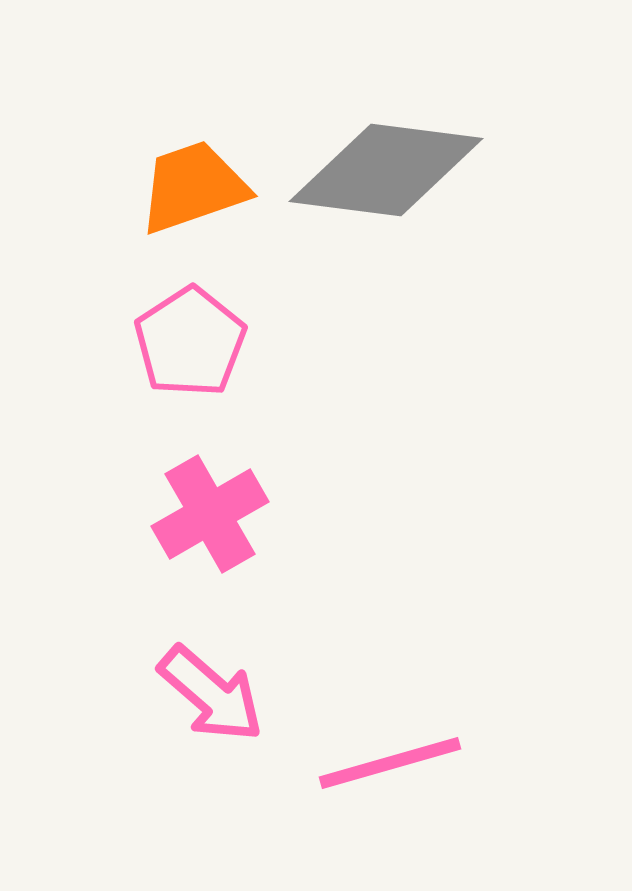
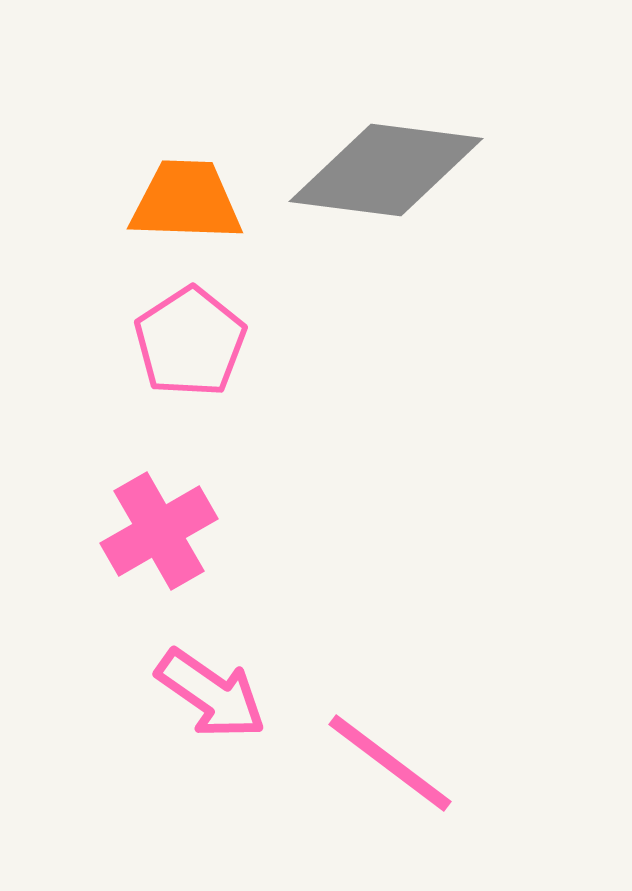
orange trapezoid: moved 7 px left, 14 px down; rotated 21 degrees clockwise
pink cross: moved 51 px left, 17 px down
pink arrow: rotated 6 degrees counterclockwise
pink line: rotated 53 degrees clockwise
